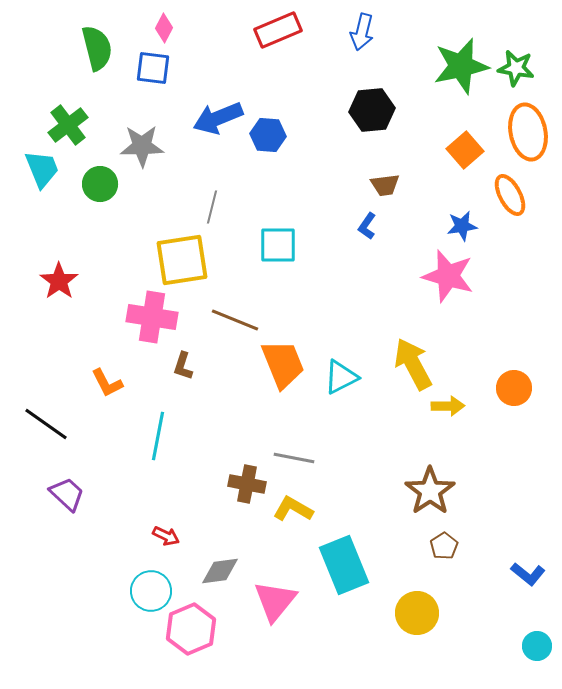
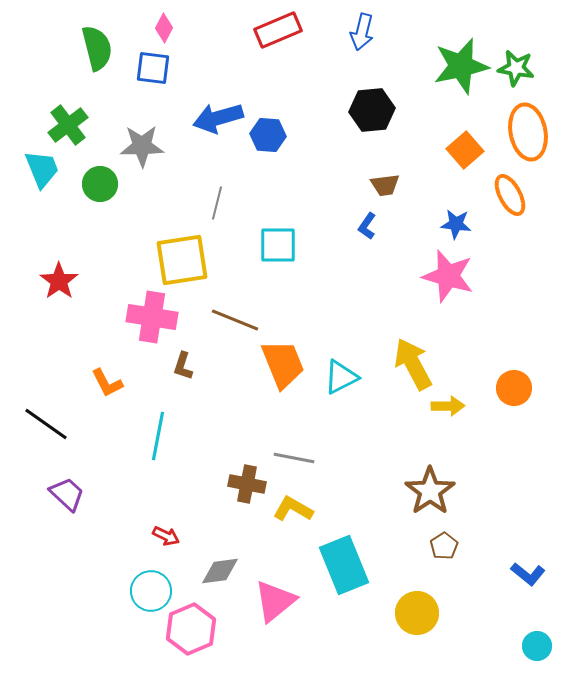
blue arrow at (218, 118): rotated 6 degrees clockwise
gray line at (212, 207): moved 5 px right, 4 px up
blue star at (462, 226): moved 6 px left, 2 px up; rotated 16 degrees clockwise
pink triangle at (275, 601): rotated 12 degrees clockwise
